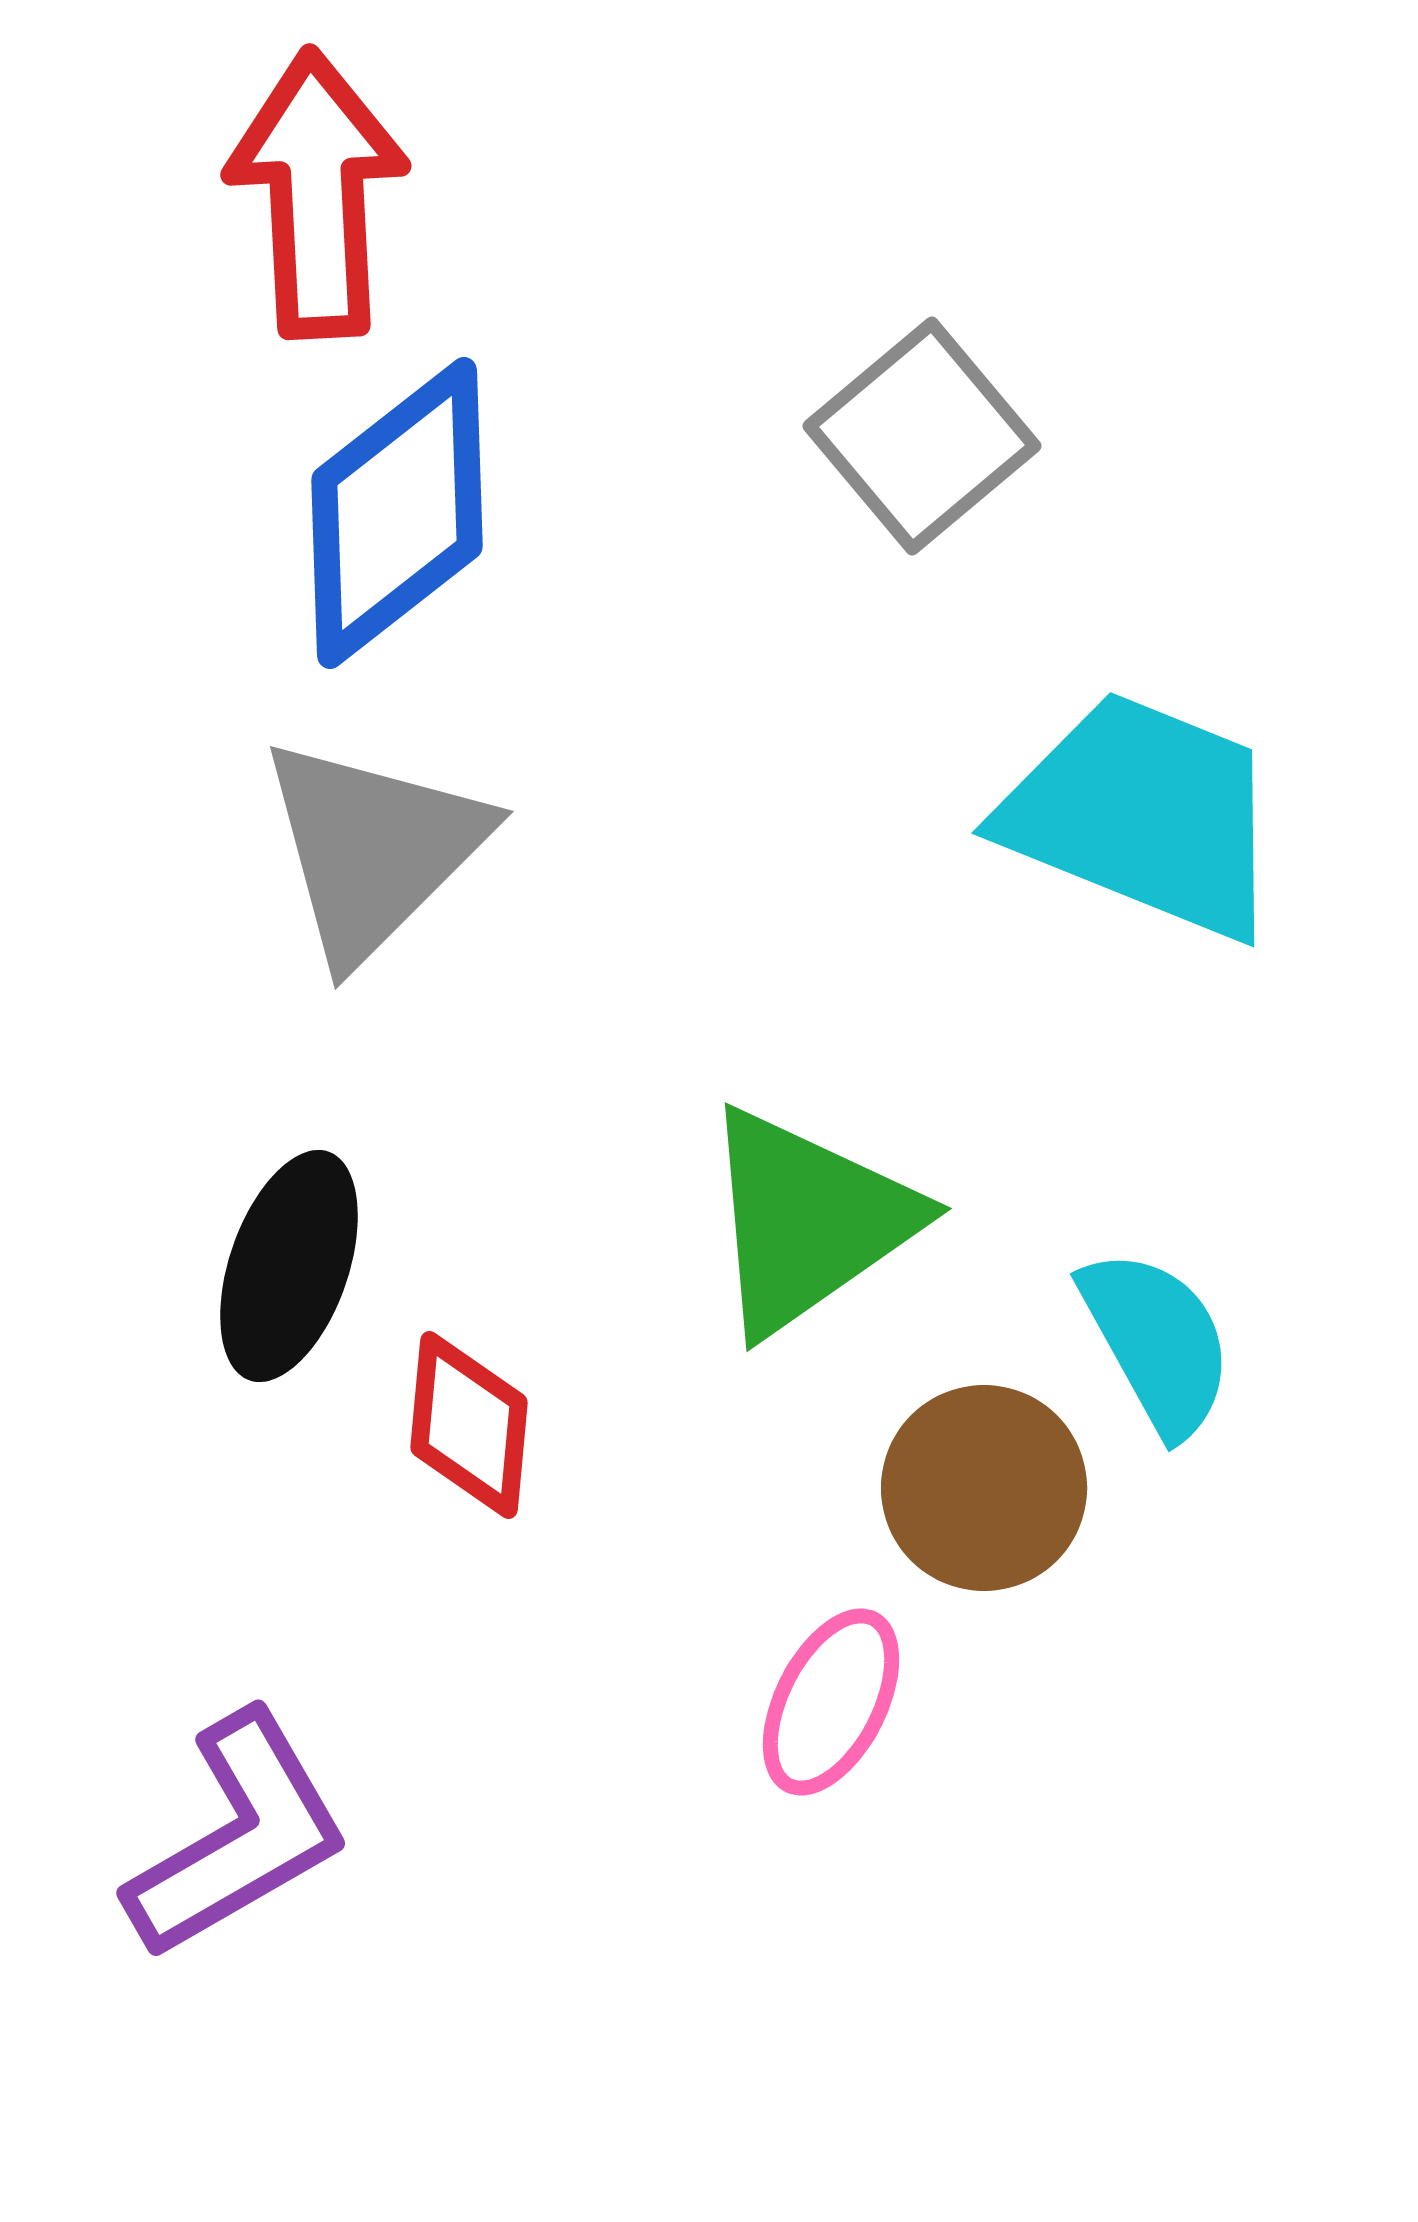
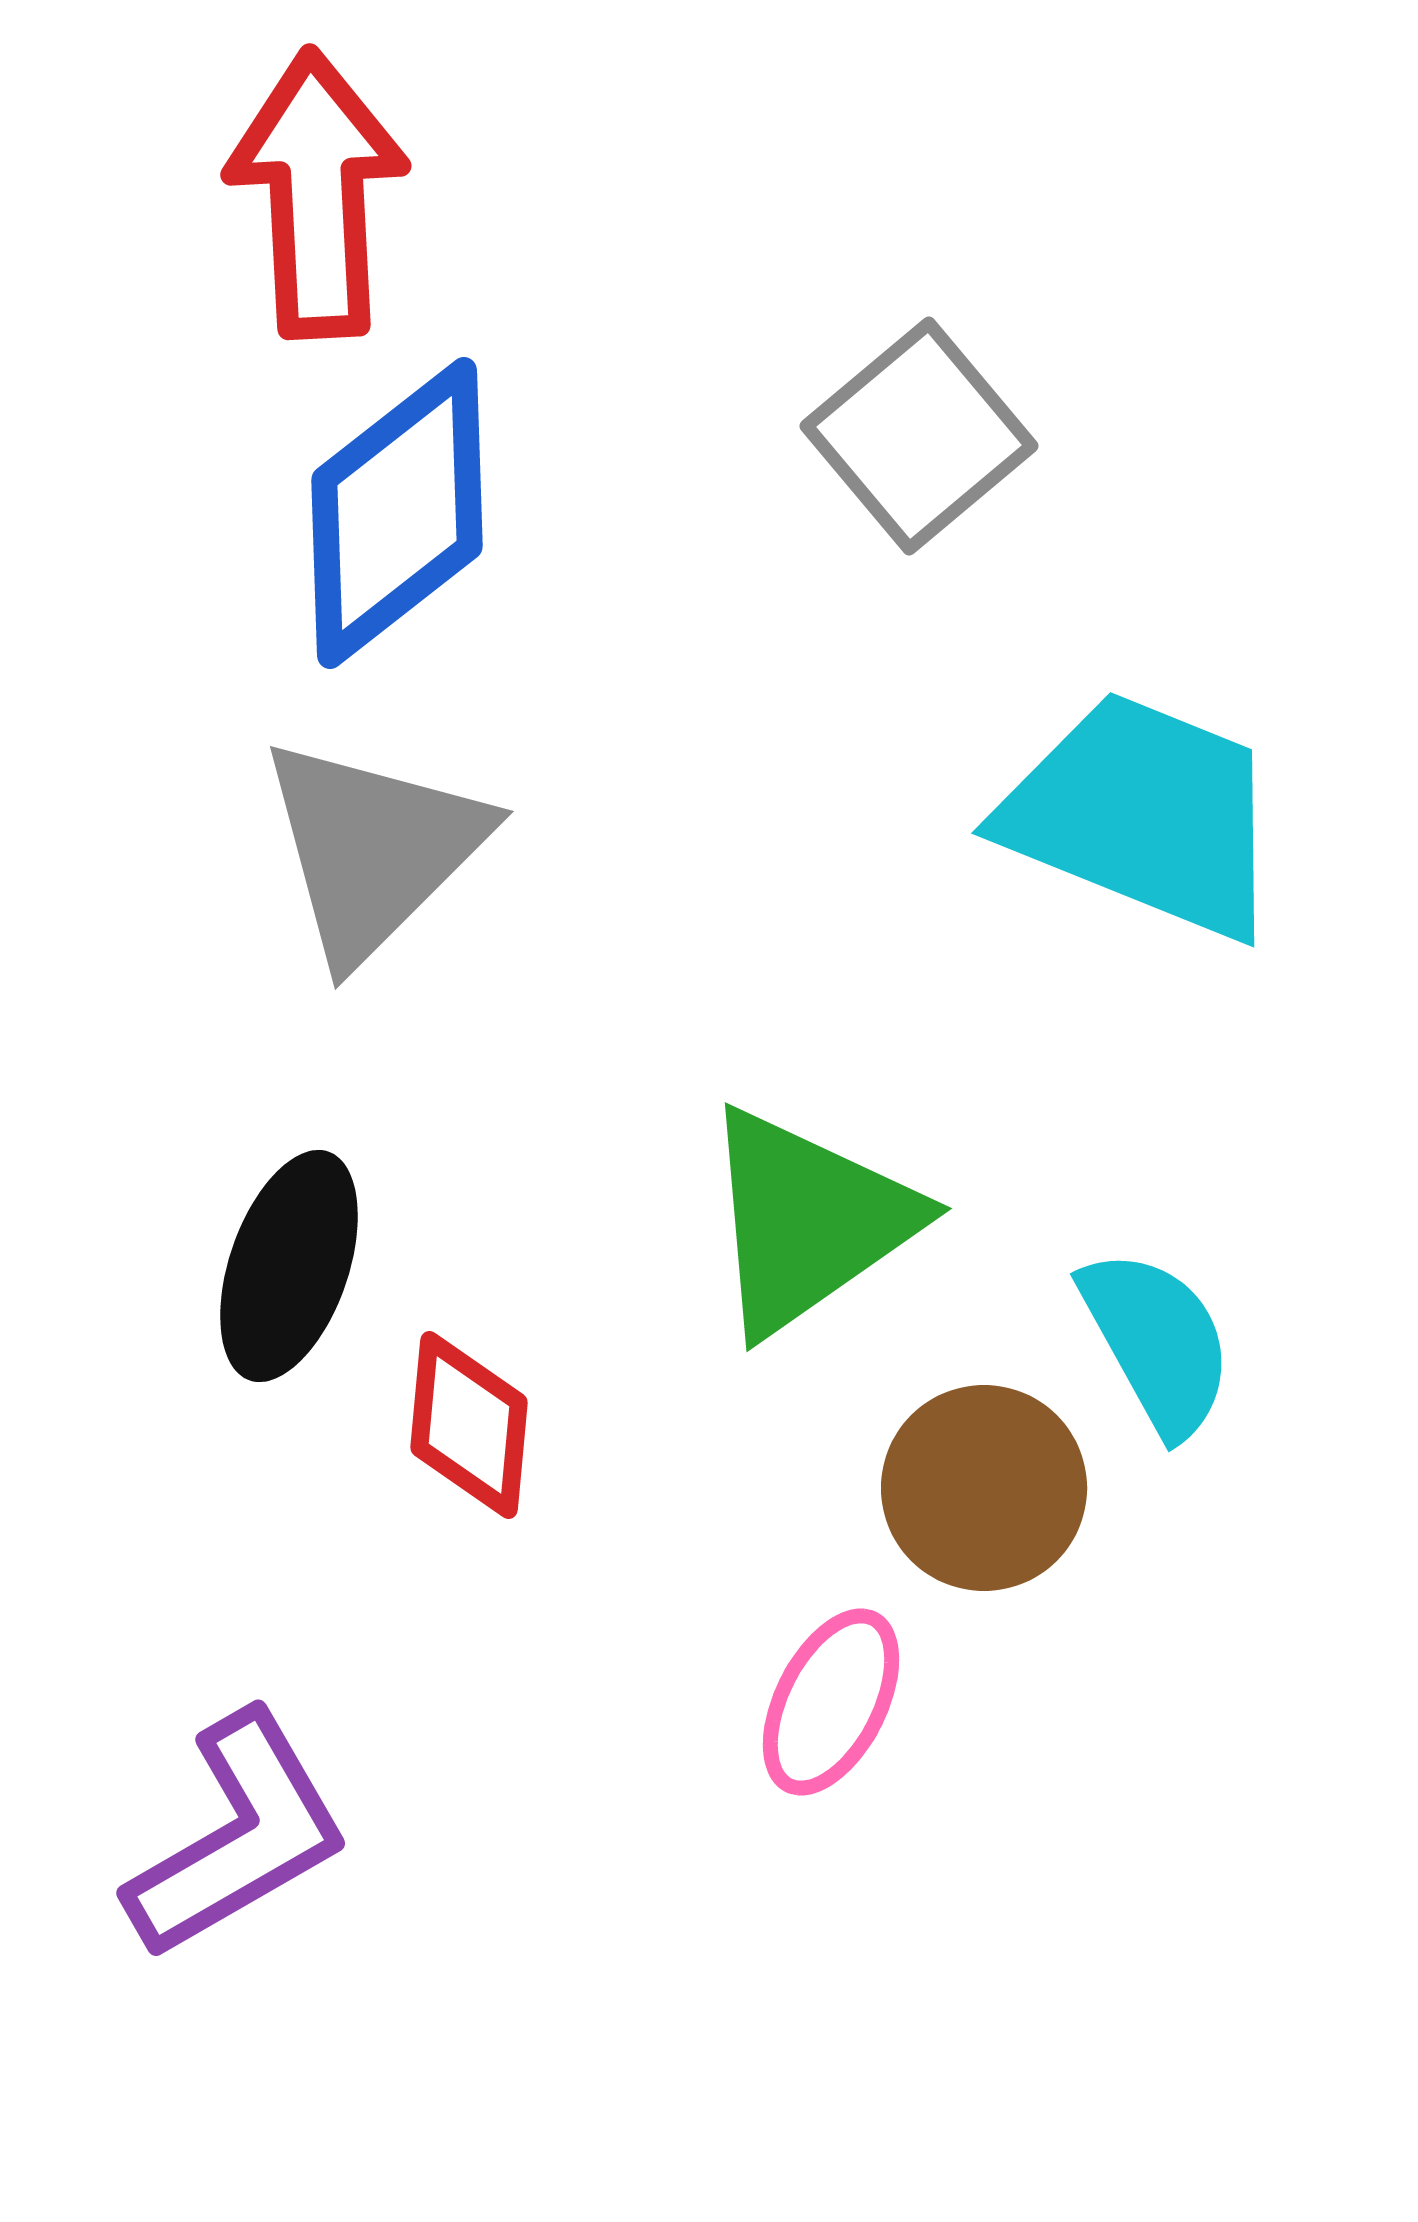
gray square: moved 3 px left
